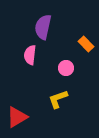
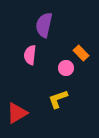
purple semicircle: moved 1 px right, 2 px up
orange rectangle: moved 5 px left, 9 px down
red triangle: moved 4 px up
